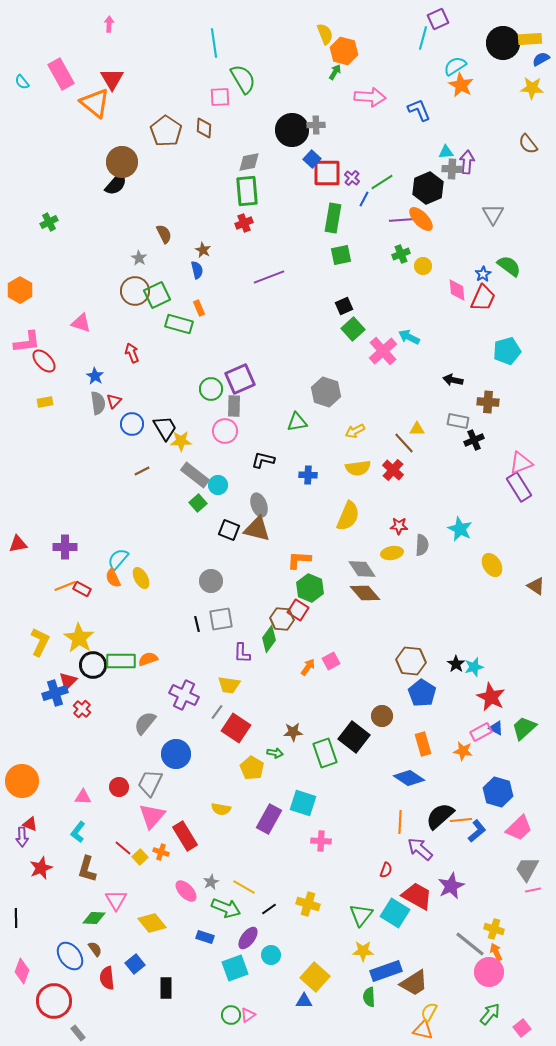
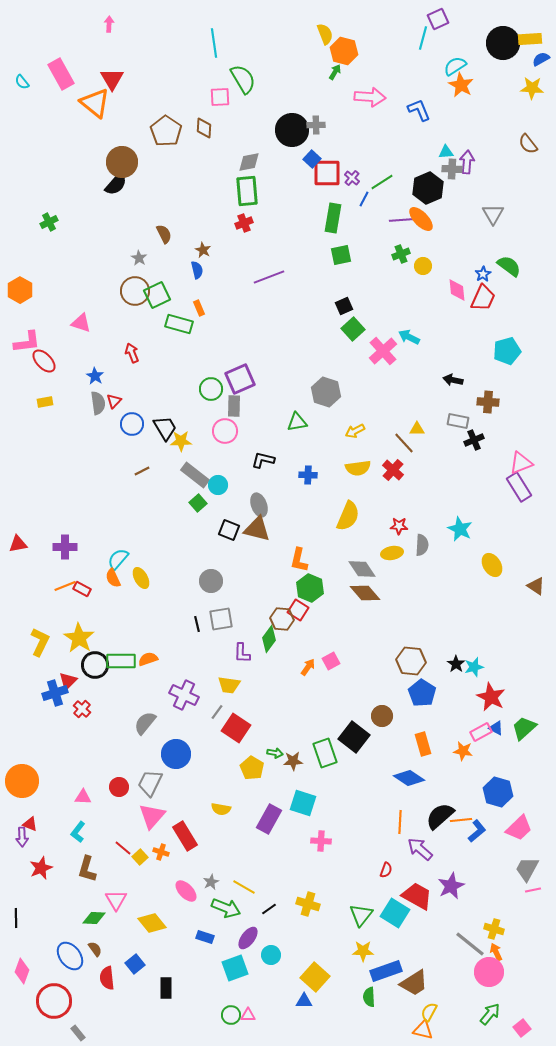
orange L-shape at (299, 560): rotated 80 degrees counterclockwise
black circle at (93, 665): moved 2 px right
brown star at (293, 732): moved 29 px down
pink triangle at (248, 1015): rotated 35 degrees clockwise
